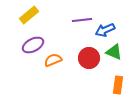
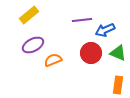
green triangle: moved 4 px right, 1 px down
red circle: moved 2 px right, 5 px up
